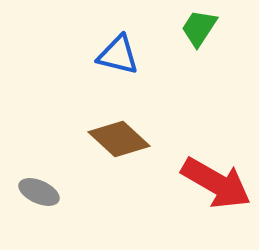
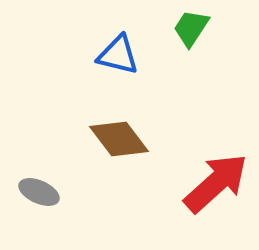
green trapezoid: moved 8 px left
brown diamond: rotated 10 degrees clockwise
red arrow: rotated 72 degrees counterclockwise
